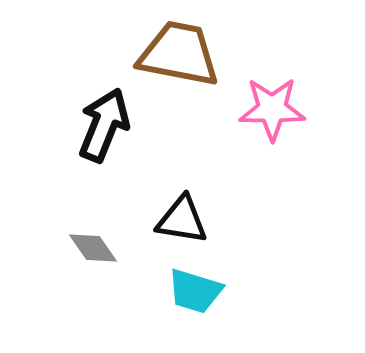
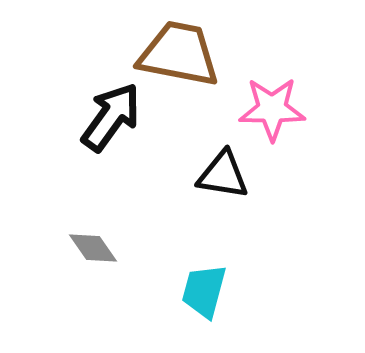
black arrow: moved 7 px right, 8 px up; rotated 14 degrees clockwise
black triangle: moved 41 px right, 45 px up
cyan trapezoid: moved 9 px right; rotated 88 degrees clockwise
